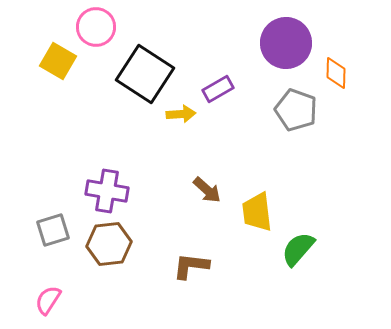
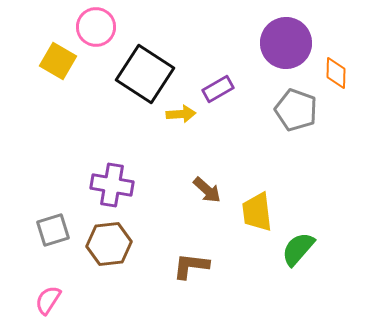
purple cross: moved 5 px right, 6 px up
